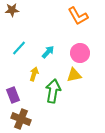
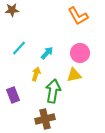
cyan arrow: moved 1 px left, 1 px down
yellow arrow: moved 2 px right
brown cross: moved 24 px right; rotated 36 degrees counterclockwise
